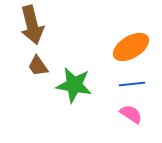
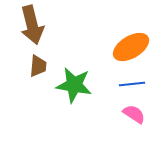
brown trapezoid: rotated 140 degrees counterclockwise
pink semicircle: moved 3 px right
